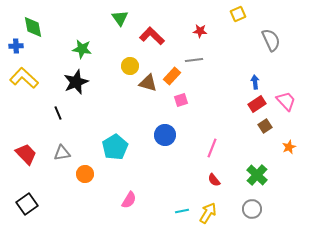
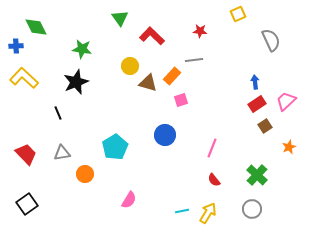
green diamond: moved 3 px right; rotated 15 degrees counterclockwise
pink trapezoid: rotated 90 degrees counterclockwise
